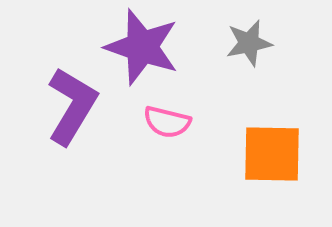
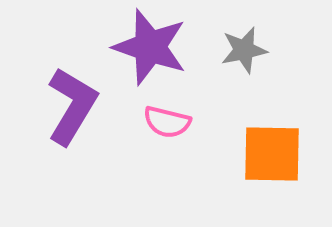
gray star: moved 5 px left, 7 px down
purple star: moved 8 px right
